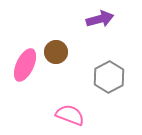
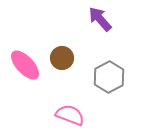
purple arrow: rotated 116 degrees counterclockwise
brown circle: moved 6 px right, 6 px down
pink ellipse: rotated 68 degrees counterclockwise
